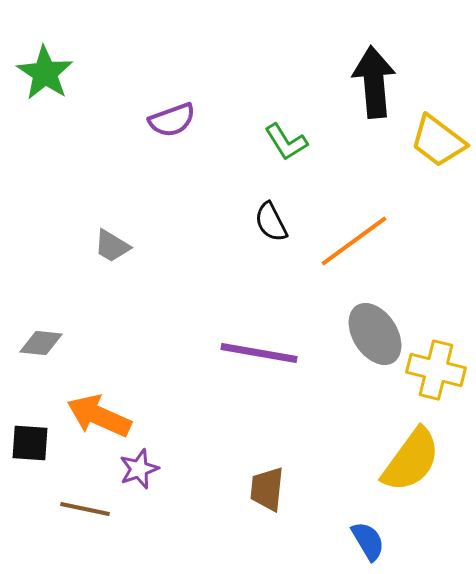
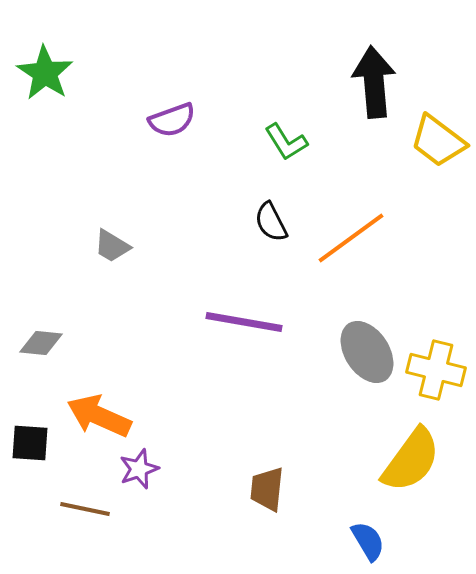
orange line: moved 3 px left, 3 px up
gray ellipse: moved 8 px left, 18 px down
purple line: moved 15 px left, 31 px up
